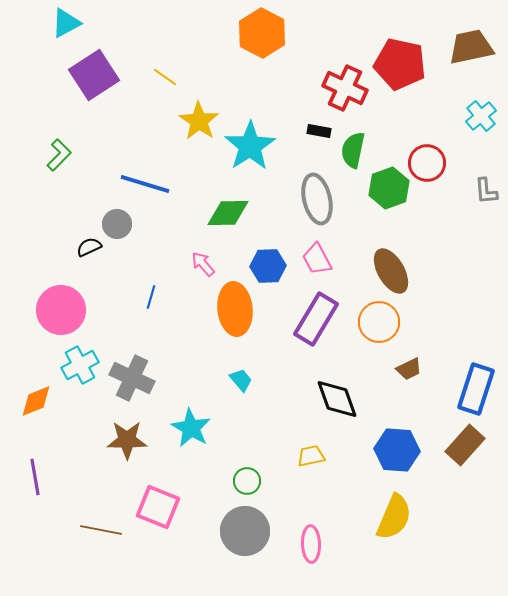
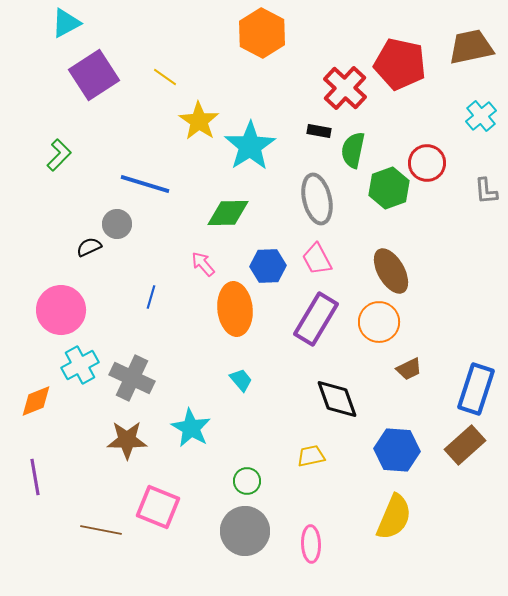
red cross at (345, 88): rotated 18 degrees clockwise
brown rectangle at (465, 445): rotated 6 degrees clockwise
